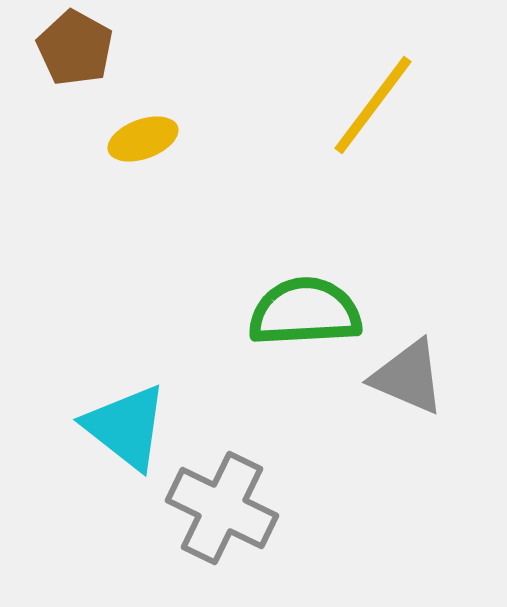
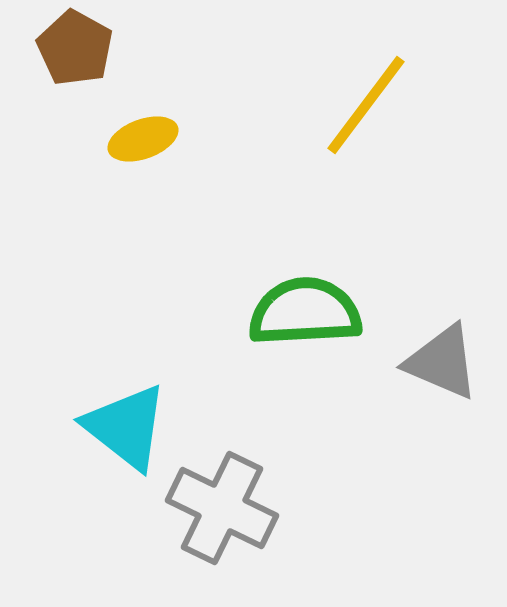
yellow line: moved 7 px left
gray triangle: moved 34 px right, 15 px up
